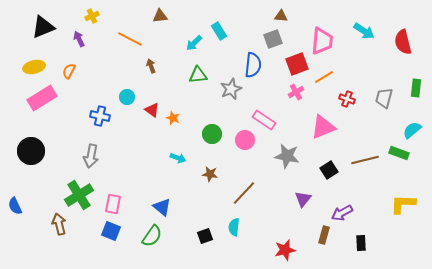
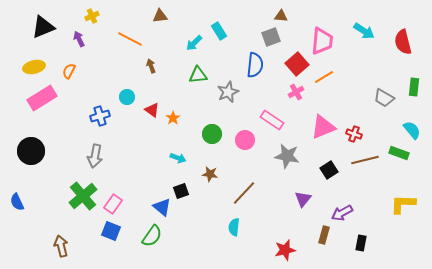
gray square at (273, 39): moved 2 px left, 2 px up
red square at (297, 64): rotated 20 degrees counterclockwise
blue semicircle at (253, 65): moved 2 px right
green rectangle at (416, 88): moved 2 px left, 1 px up
gray star at (231, 89): moved 3 px left, 3 px down
gray trapezoid at (384, 98): rotated 75 degrees counterclockwise
red cross at (347, 99): moved 7 px right, 35 px down
blue cross at (100, 116): rotated 30 degrees counterclockwise
orange star at (173, 118): rotated 16 degrees clockwise
pink rectangle at (264, 120): moved 8 px right
cyan semicircle at (412, 130): rotated 90 degrees clockwise
gray arrow at (91, 156): moved 4 px right
green cross at (79, 195): moved 4 px right, 1 px down; rotated 8 degrees counterclockwise
pink rectangle at (113, 204): rotated 24 degrees clockwise
blue semicircle at (15, 206): moved 2 px right, 4 px up
brown arrow at (59, 224): moved 2 px right, 22 px down
black square at (205, 236): moved 24 px left, 45 px up
black rectangle at (361, 243): rotated 14 degrees clockwise
